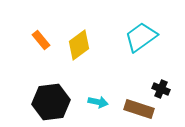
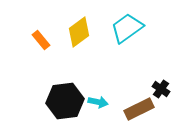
cyan trapezoid: moved 14 px left, 9 px up
yellow diamond: moved 13 px up
black cross: rotated 12 degrees clockwise
black hexagon: moved 14 px right, 1 px up
brown rectangle: rotated 44 degrees counterclockwise
